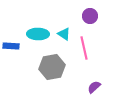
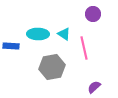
purple circle: moved 3 px right, 2 px up
